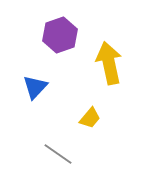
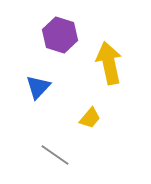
purple hexagon: rotated 24 degrees counterclockwise
blue triangle: moved 3 px right
gray line: moved 3 px left, 1 px down
